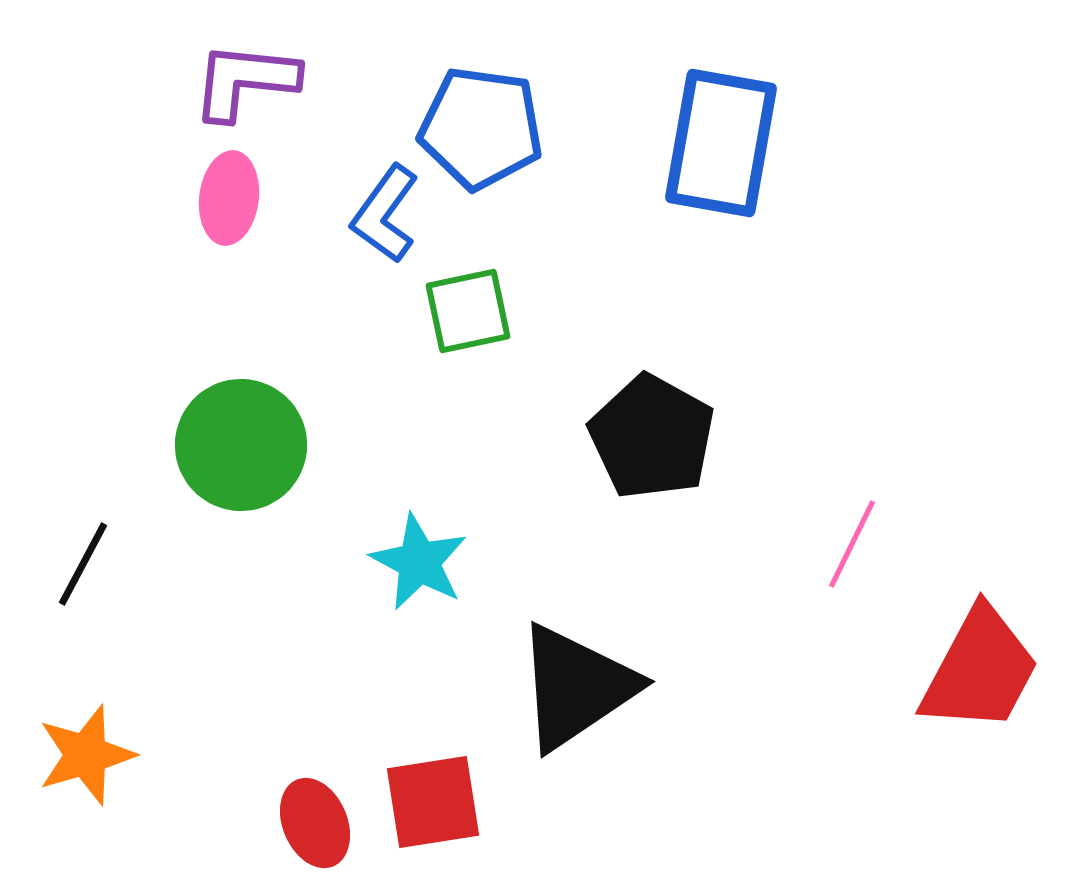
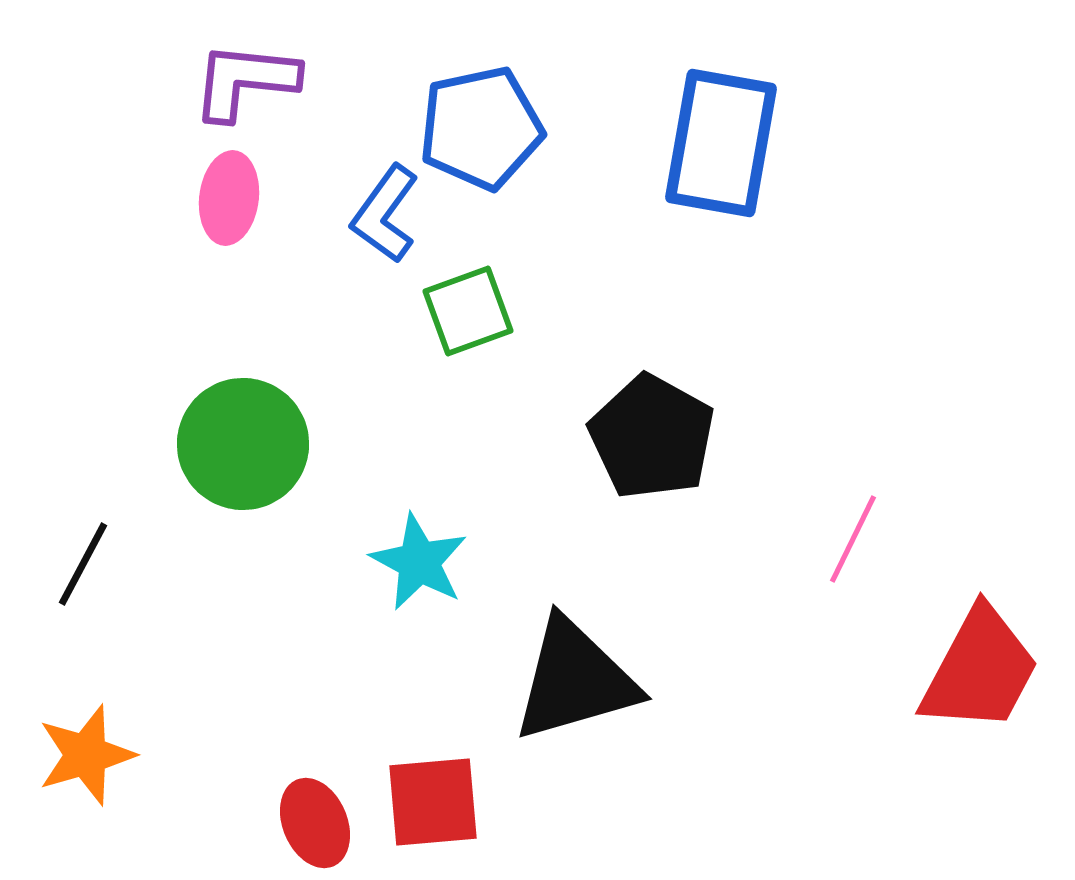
blue pentagon: rotated 20 degrees counterclockwise
green square: rotated 8 degrees counterclockwise
green circle: moved 2 px right, 1 px up
pink line: moved 1 px right, 5 px up
black triangle: moved 1 px left, 7 px up; rotated 18 degrees clockwise
red square: rotated 4 degrees clockwise
